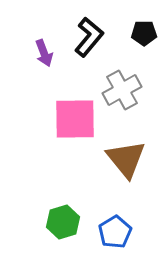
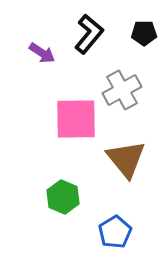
black L-shape: moved 3 px up
purple arrow: moved 2 px left; rotated 36 degrees counterclockwise
pink square: moved 1 px right
green hexagon: moved 25 px up; rotated 20 degrees counterclockwise
